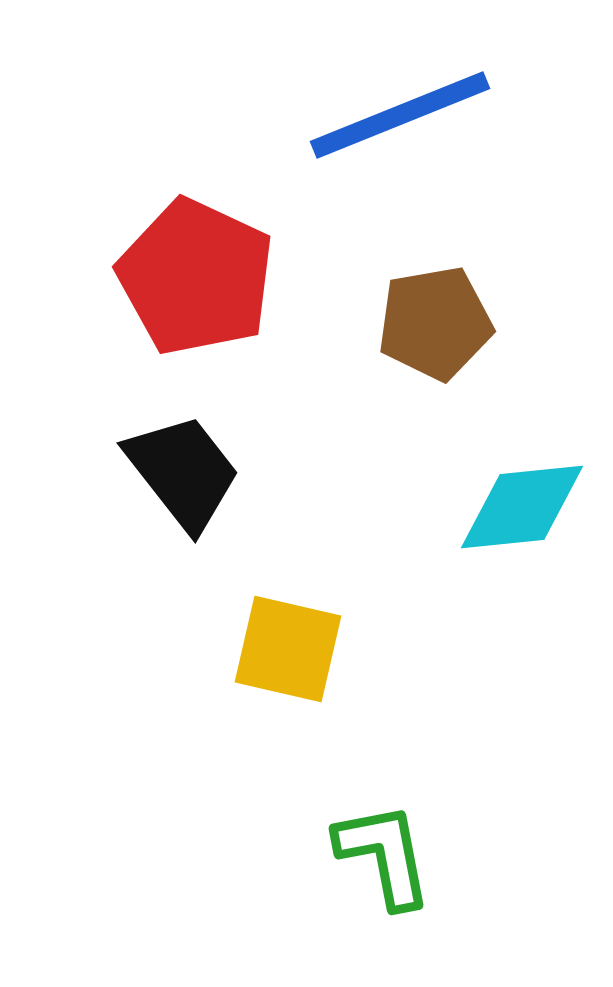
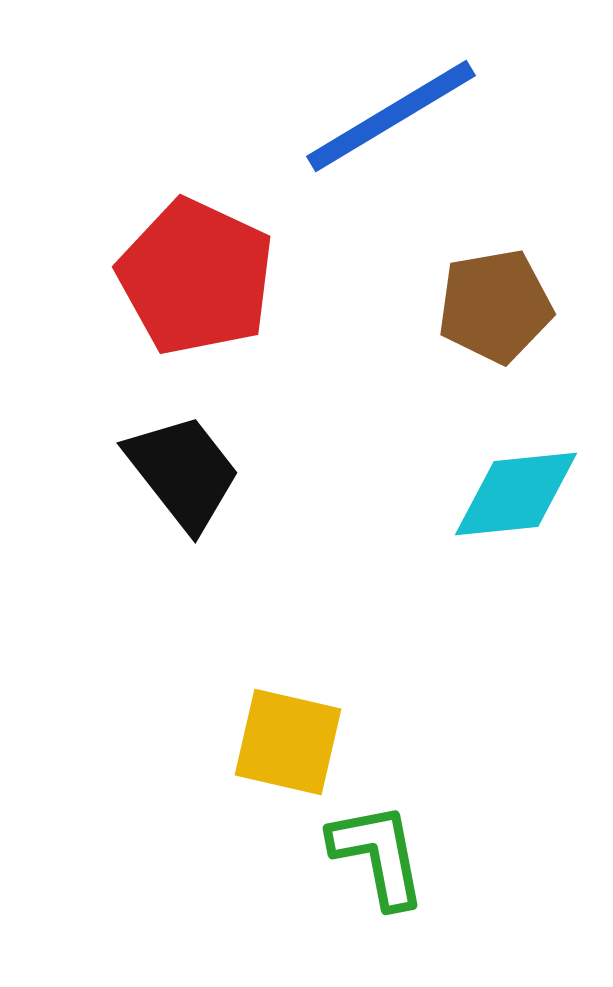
blue line: moved 9 px left, 1 px down; rotated 9 degrees counterclockwise
brown pentagon: moved 60 px right, 17 px up
cyan diamond: moved 6 px left, 13 px up
yellow square: moved 93 px down
green L-shape: moved 6 px left
